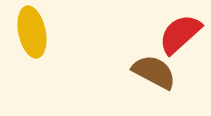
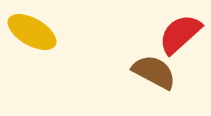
yellow ellipse: rotated 48 degrees counterclockwise
